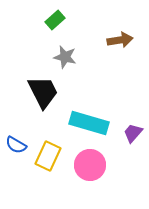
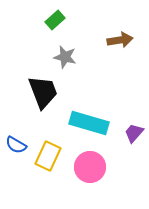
black trapezoid: rotated 6 degrees clockwise
purple trapezoid: moved 1 px right
pink circle: moved 2 px down
